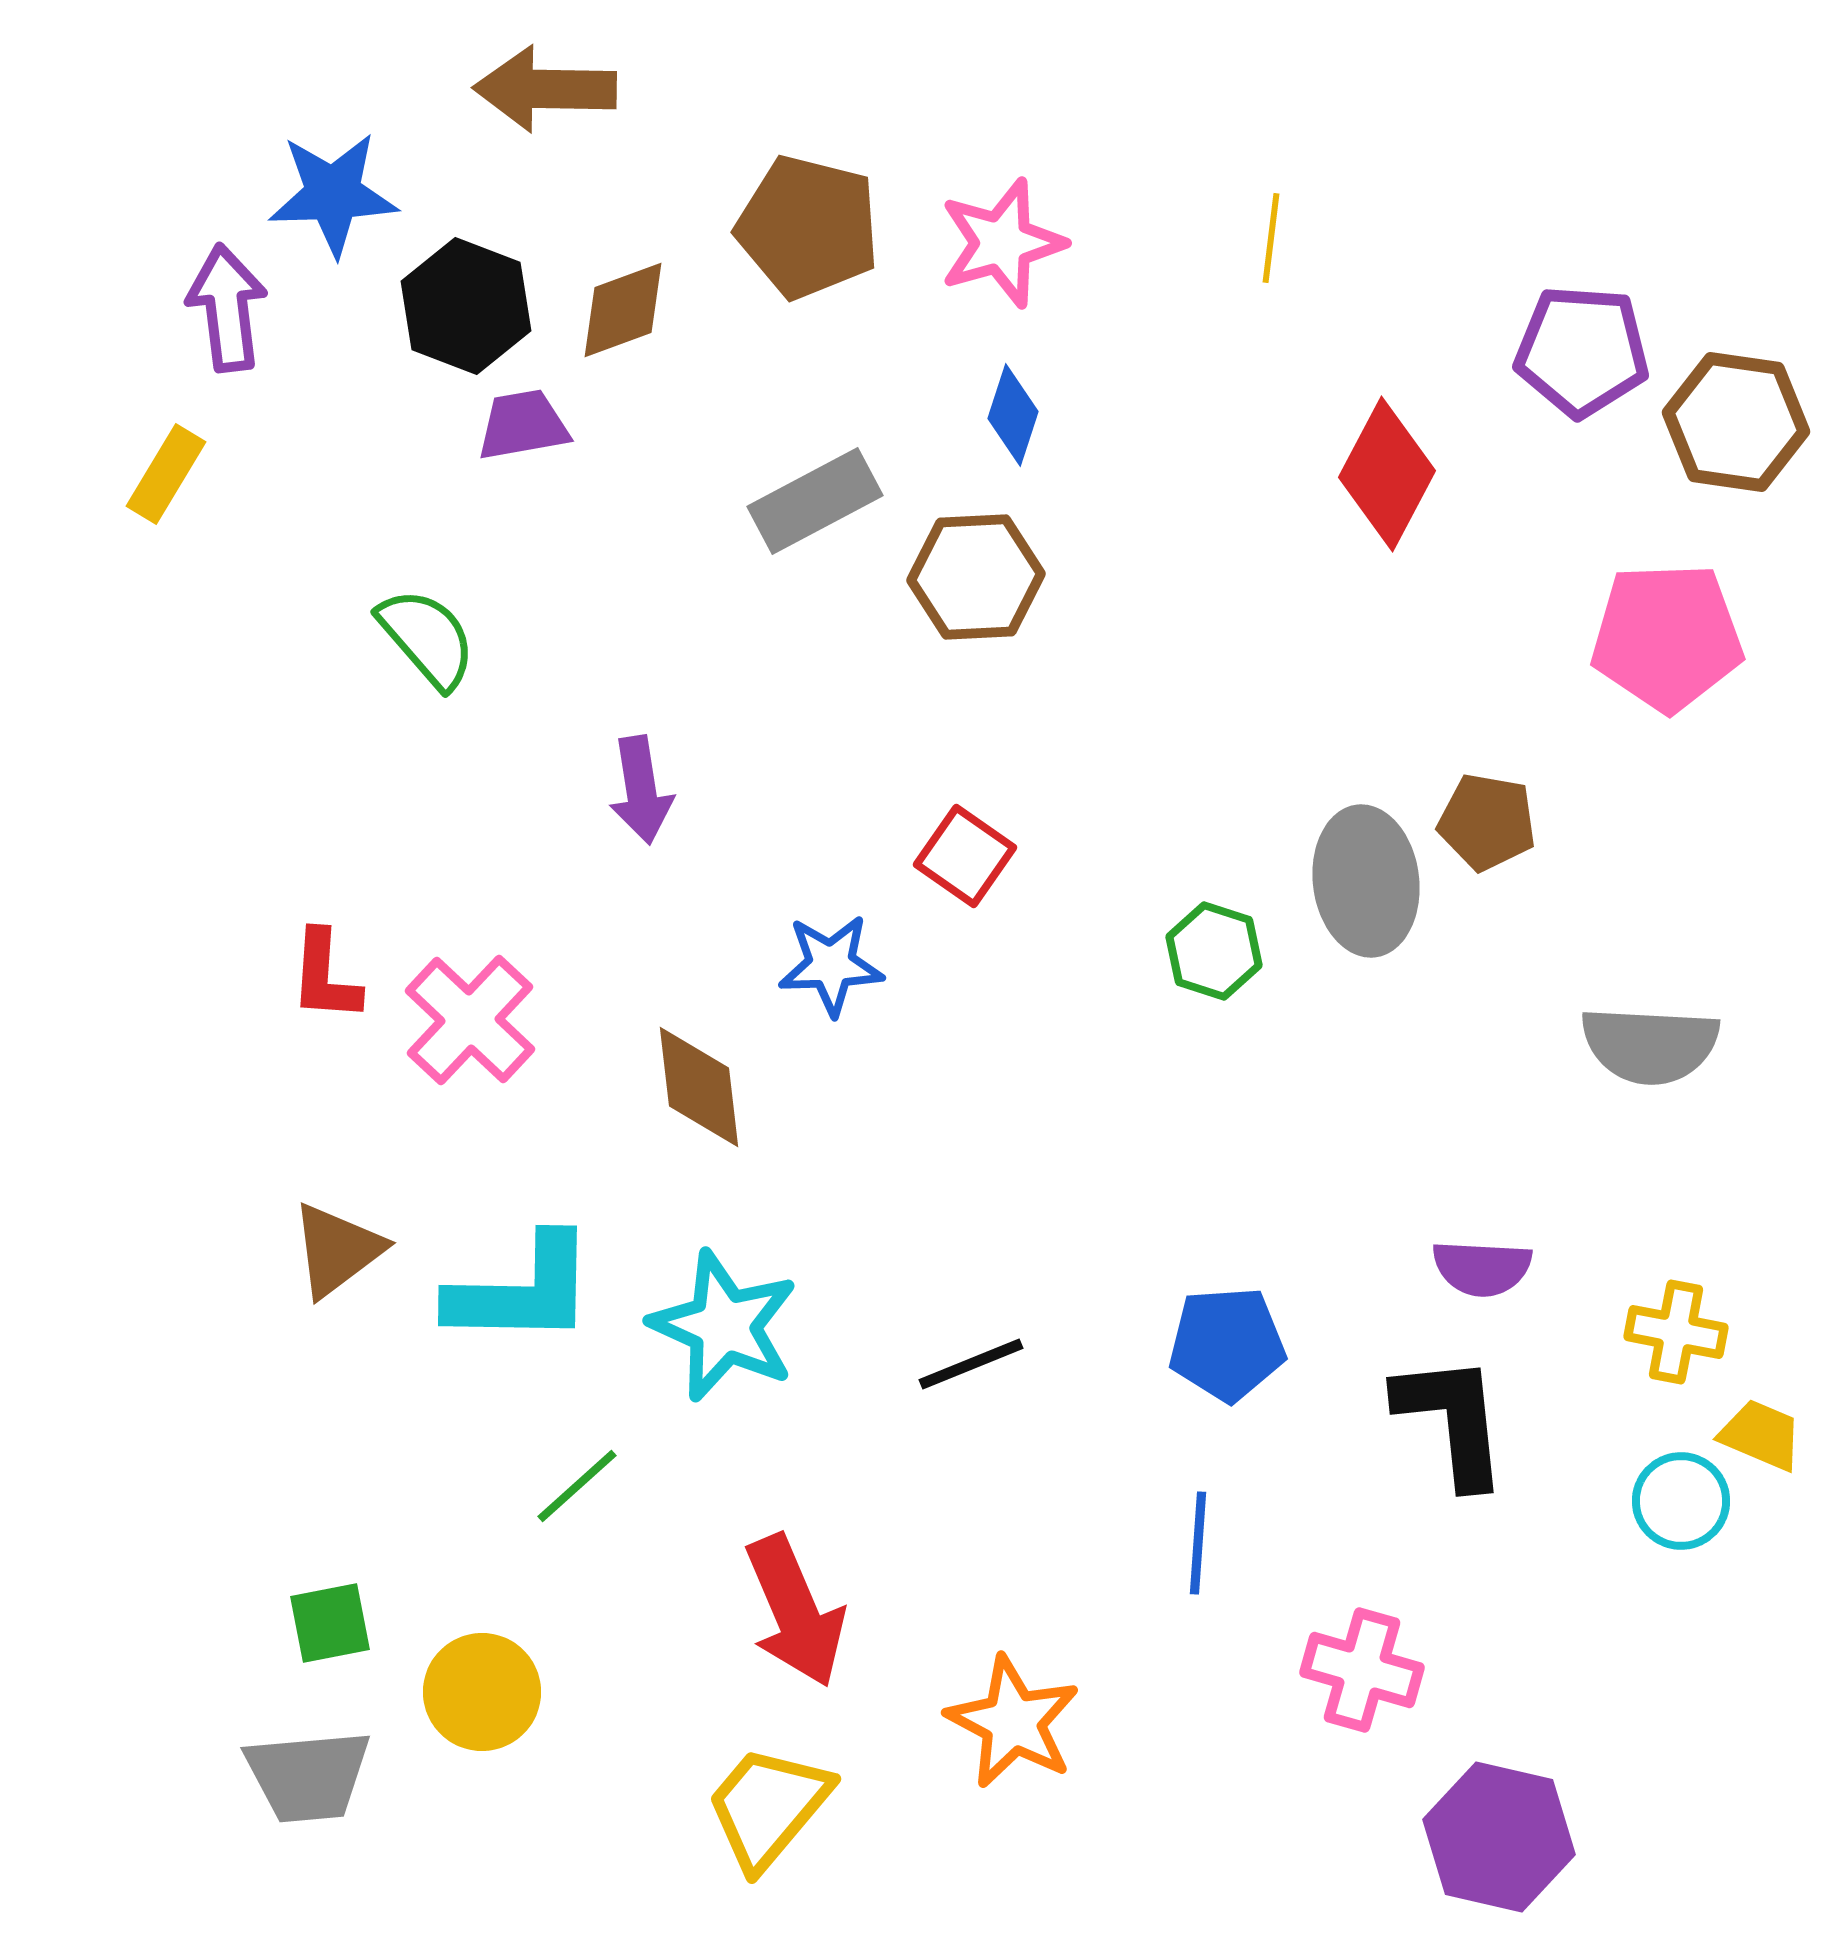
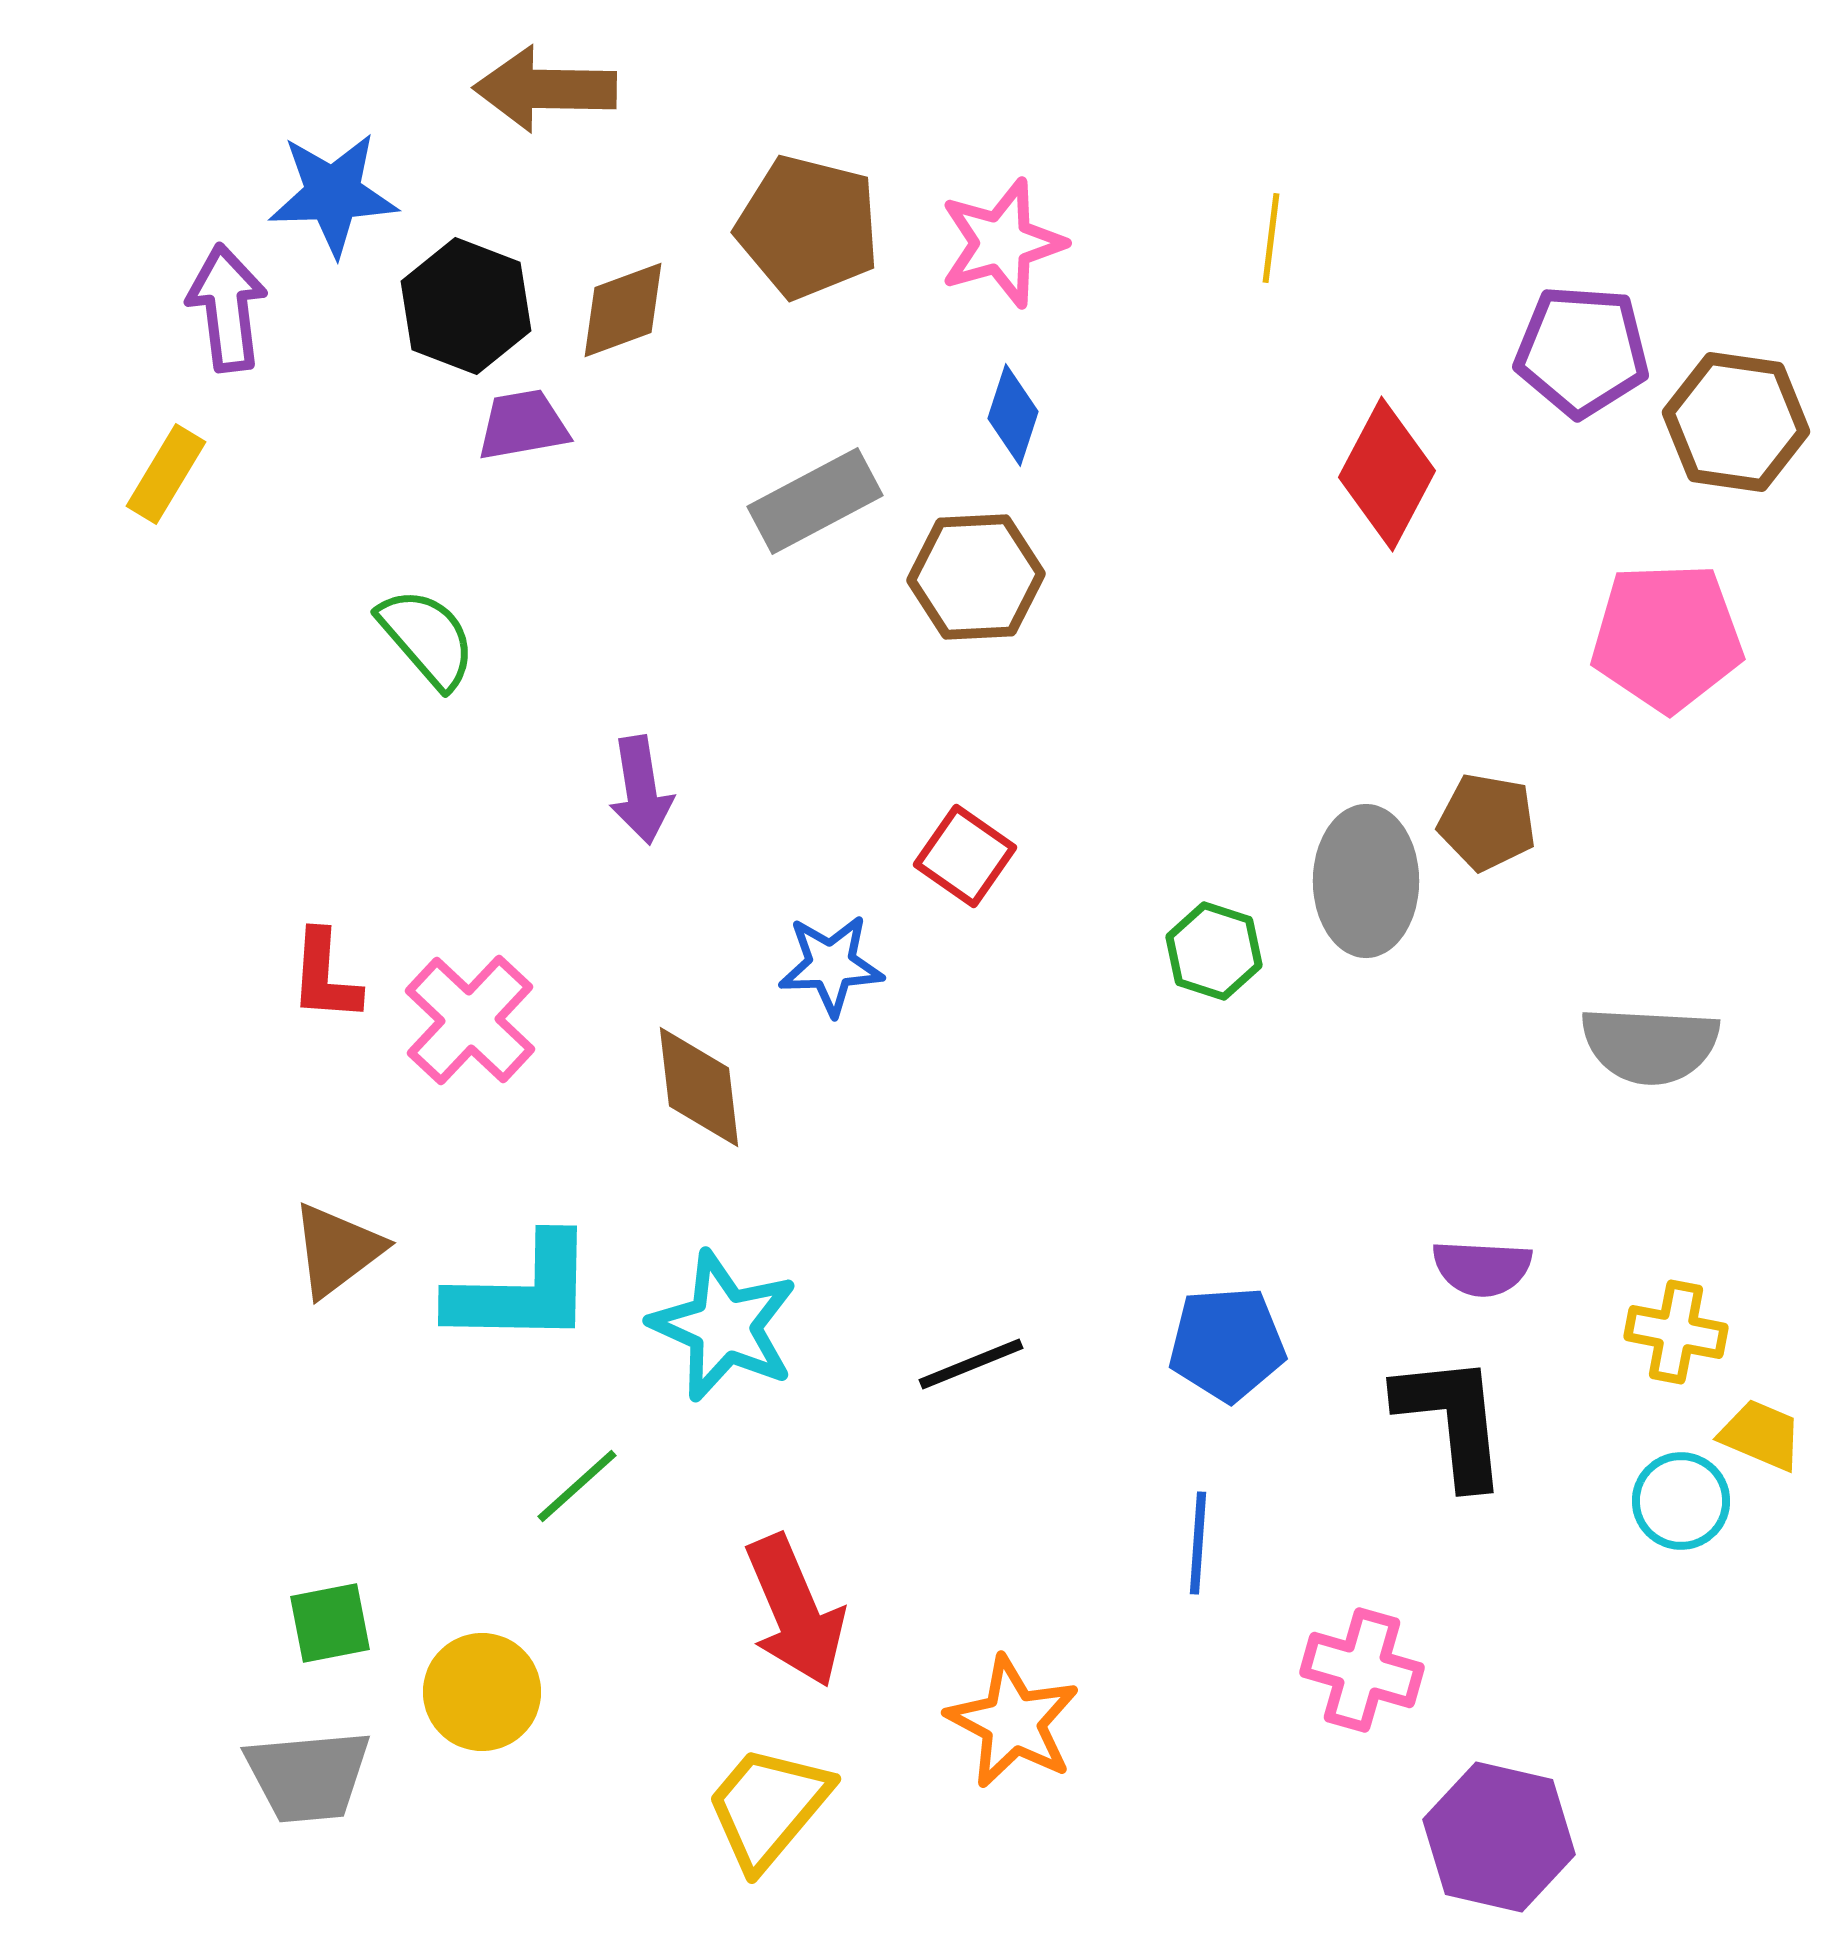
gray ellipse at (1366, 881): rotated 7 degrees clockwise
